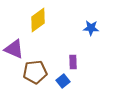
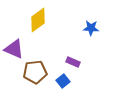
purple rectangle: rotated 64 degrees counterclockwise
